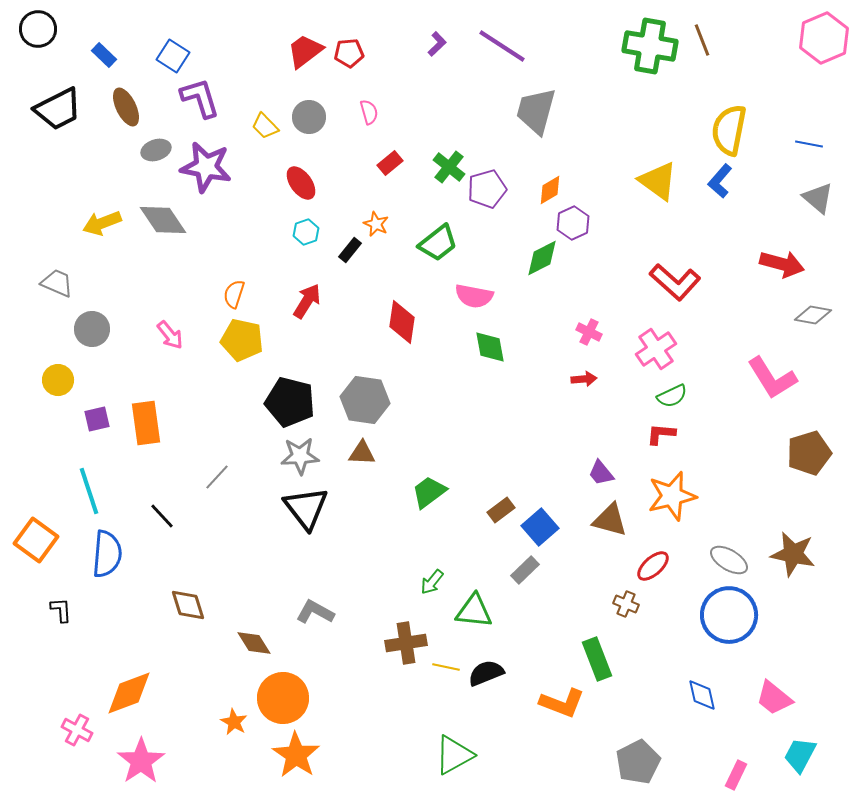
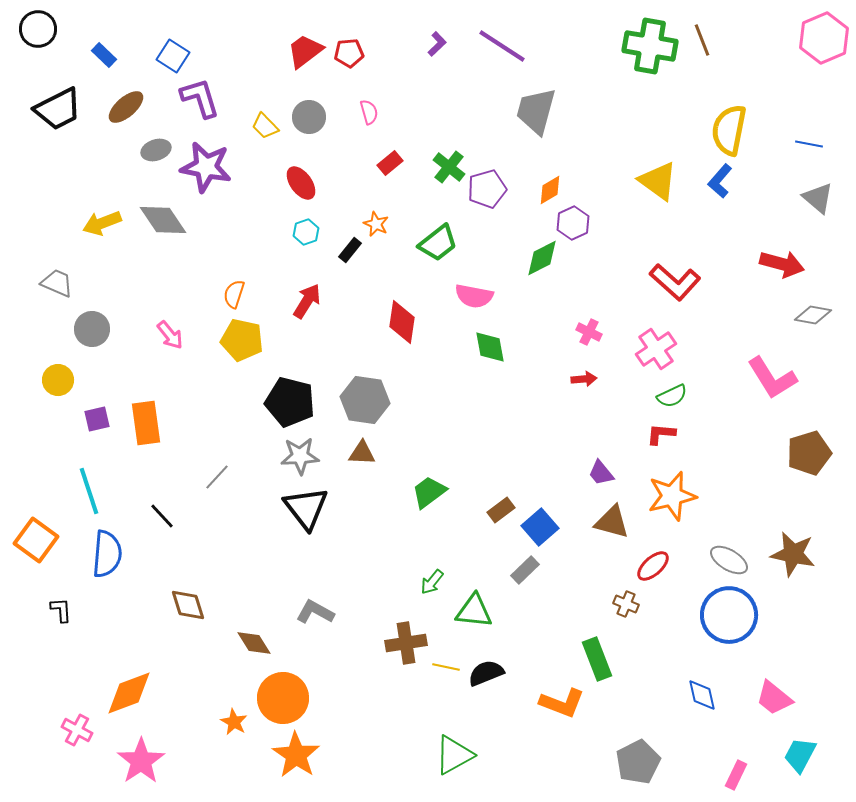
brown ellipse at (126, 107): rotated 75 degrees clockwise
brown triangle at (610, 520): moved 2 px right, 2 px down
